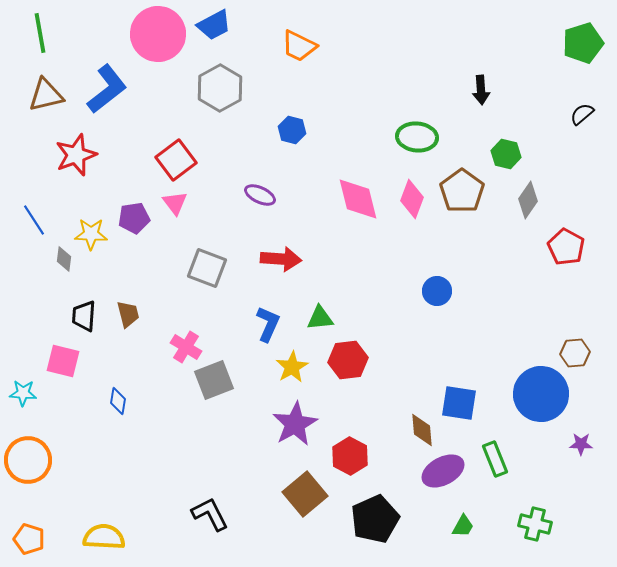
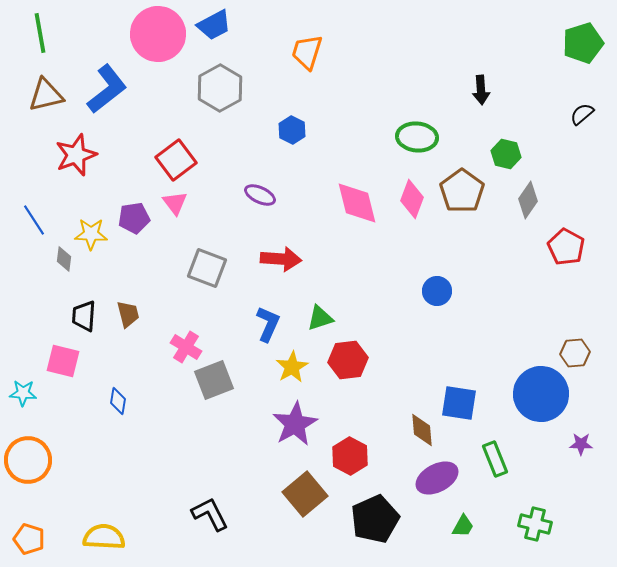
orange trapezoid at (299, 46): moved 8 px right, 6 px down; rotated 81 degrees clockwise
blue hexagon at (292, 130): rotated 12 degrees clockwise
pink diamond at (358, 199): moved 1 px left, 4 px down
green triangle at (320, 318): rotated 12 degrees counterclockwise
purple ellipse at (443, 471): moved 6 px left, 7 px down
